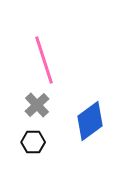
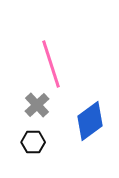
pink line: moved 7 px right, 4 px down
